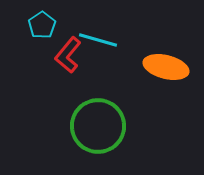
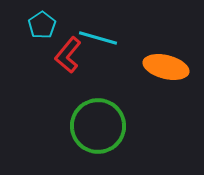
cyan line: moved 2 px up
